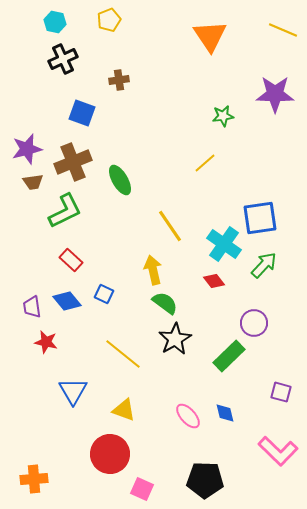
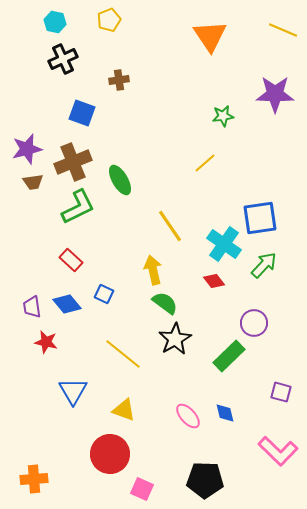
green L-shape at (65, 211): moved 13 px right, 4 px up
blue diamond at (67, 301): moved 3 px down
